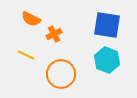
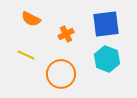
blue square: moved 1 px left, 1 px up; rotated 16 degrees counterclockwise
orange cross: moved 12 px right
cyan hexagon: moved 1 px up
